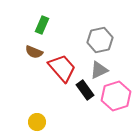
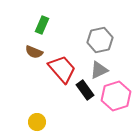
red trapezoid: moved 1 px down
